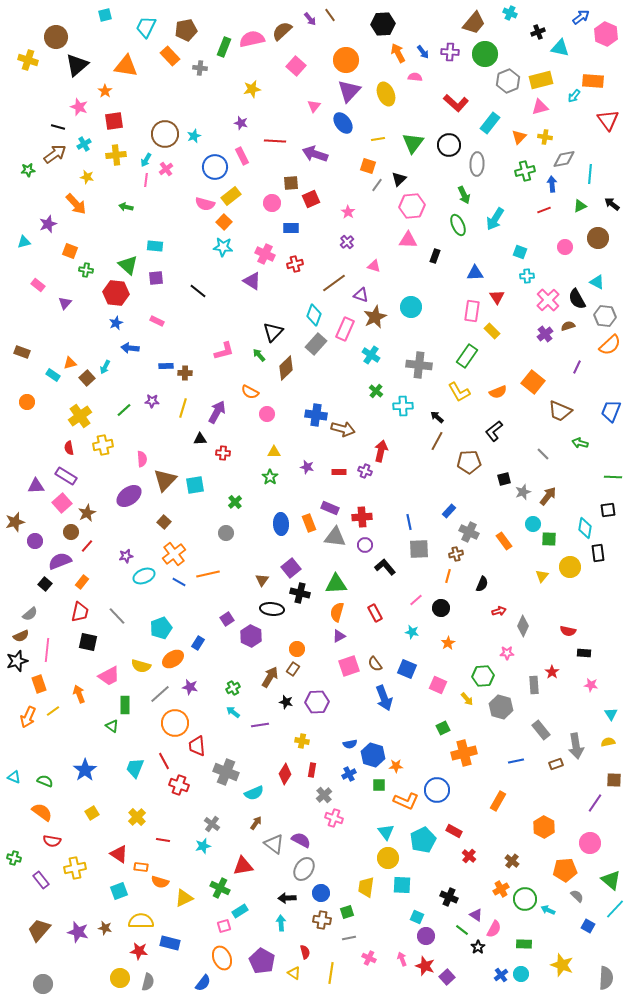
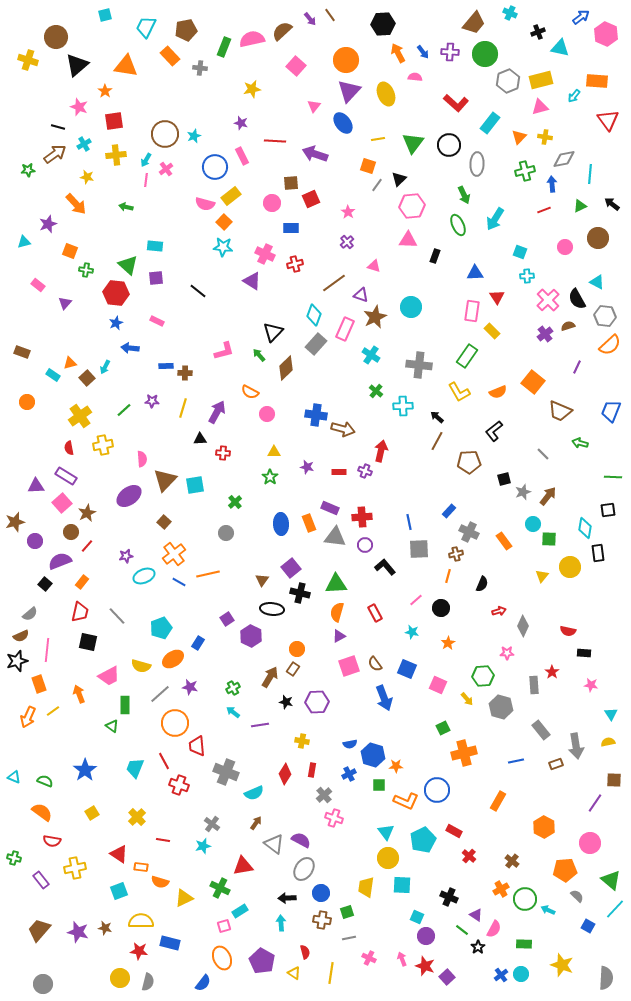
orange rectangle at (593, 81): moved 4 px right
